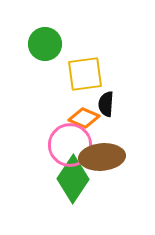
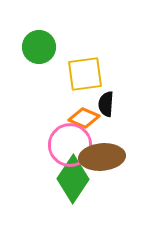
green circle: moved 6 px left, 3 px down
